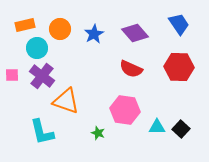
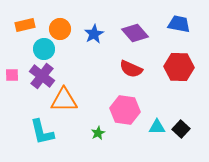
blue trapezoid: rotated 45 degrees counterclockwise
cyan circle: moved 7 px right, 1 px down
orange triangle: moved 2 px left, 1 px up; rotated 20 degrees counterclockwise
green star: rotated 24 degrees clockwise
